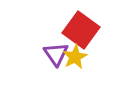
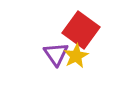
yellow star: moved 1 px right, 1 px up
